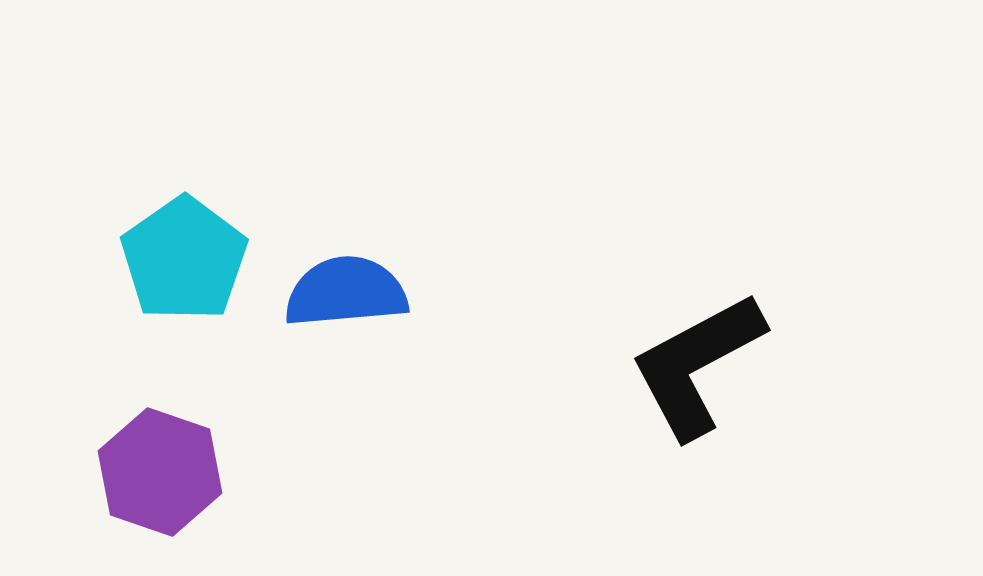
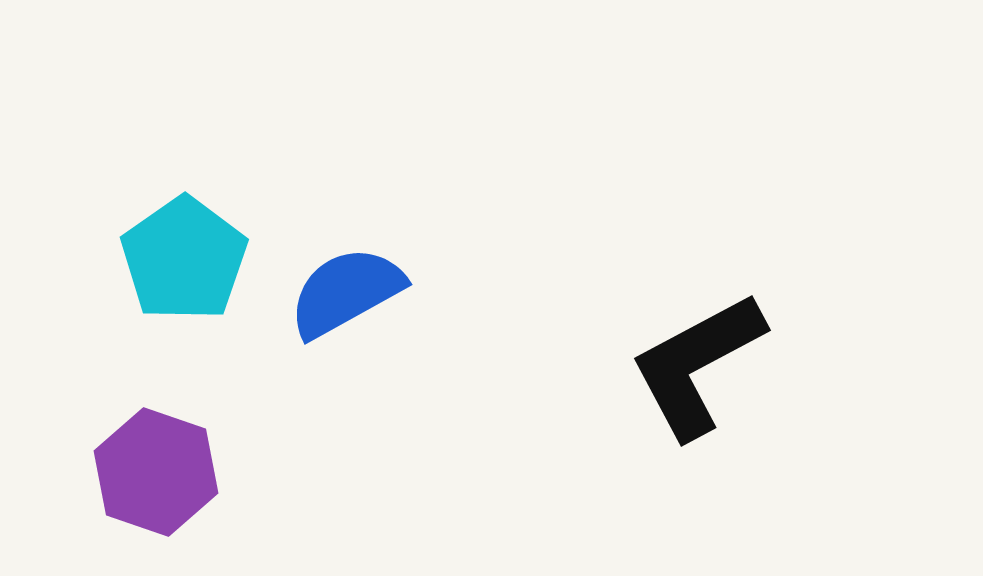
blue semicircle: rotated 24 degrees counterclockwise
purple hexagon: moved 4 px left
